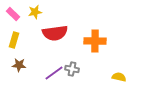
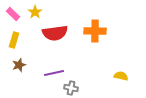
yellow star: rotated 24 degrees counterclockwise
orange cross: moved 10 px up
brown star: rotated 24 degrees counterclockwise
gray cross: moved 1 px left, 19 px down
purple line: rotated 24 degrees clockwise
yellow semicircle: moved 2 px right, 1 px up
